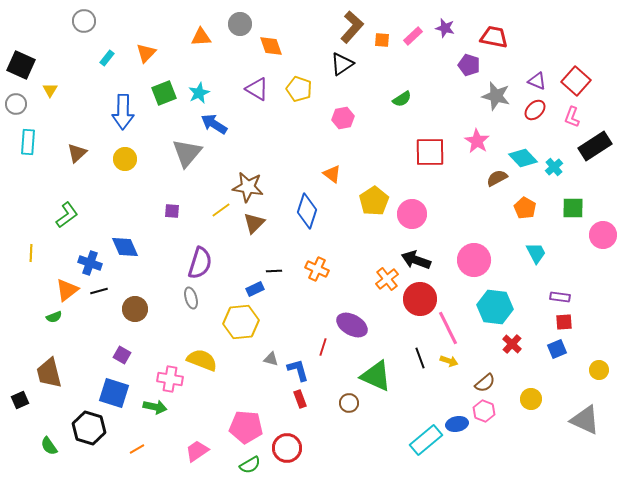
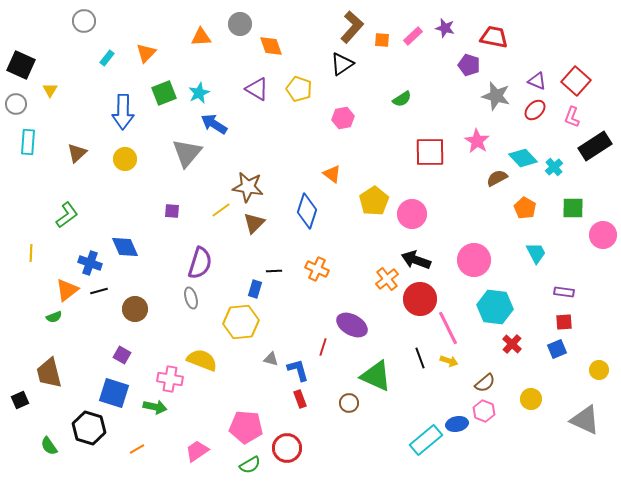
blue rectangle at (255, 289): rotated 48 degrees counterclockwise
purple rectangle at (560, 297): moved 4 px right, 5 px up
